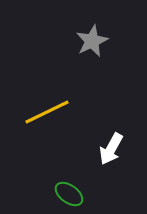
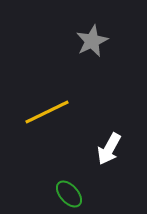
white arrow: moved 2 px left
green ellipse: rotated 12 degrees clockwise
